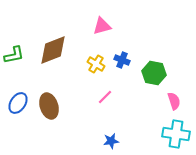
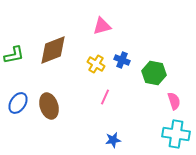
pink line: rotated 21 degrees counterclockwise
blue star: moved 2 px right, 1 px up
